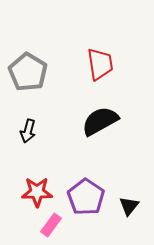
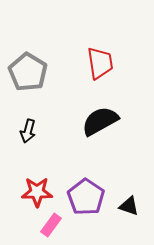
red trapezoid: moved 1 px up
black triangle: rotated 50 degrees counterclockwise
